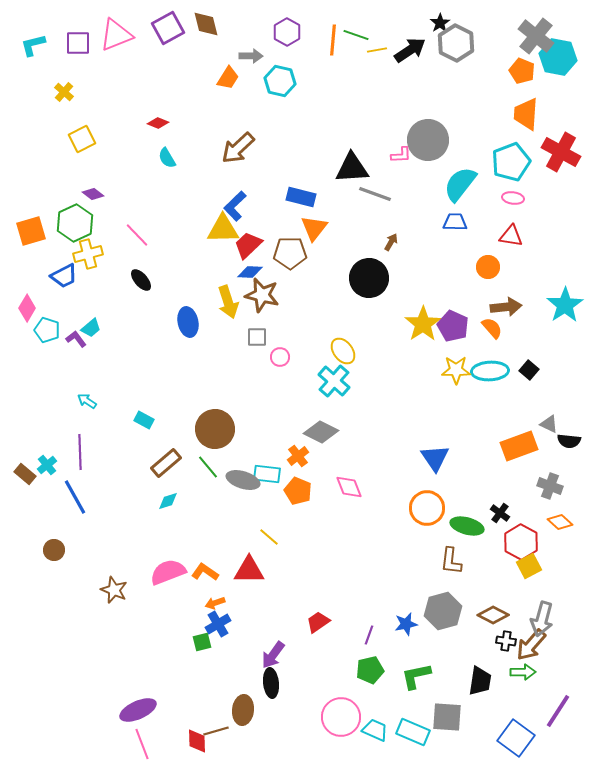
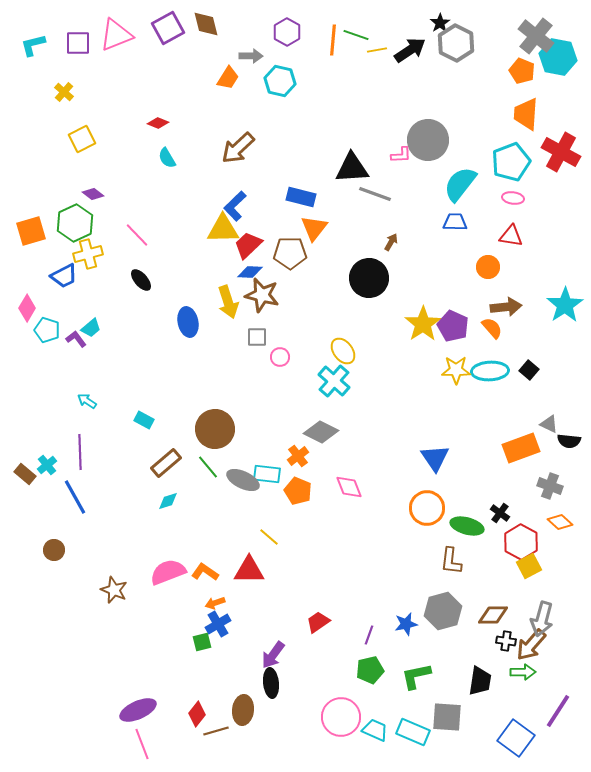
orange rectangle at (519, 446): moved 2 px right, 2 px down
gray ellipse at (243, 480): rotated 8 degrees clockwise
brown diamond at (493, 615): rotated 28 degrees counterclockwise
red diamond at (197, 741): moved 27 px up; rotated 40 degrees clockwise
